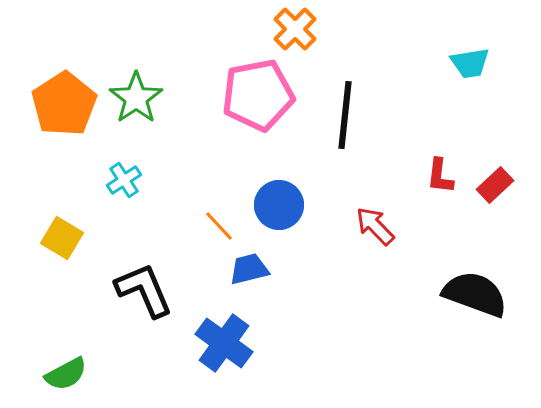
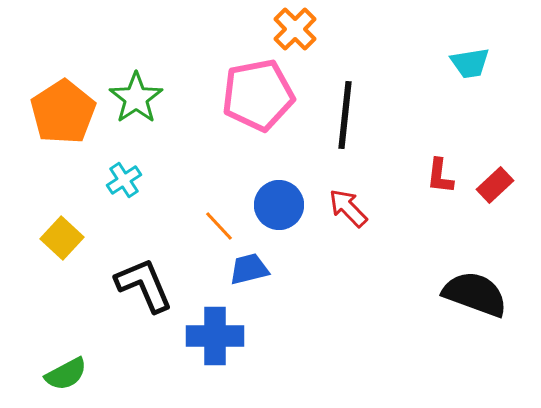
orange pentagon: moved 1 px left, 8 px down
red arrow: moved 27 px left, 18 px up
yellow square: rotated 12 degrees clockwise
black L-shape: moved 5 px up
blue cross: moved 9 px left, 7 px up; rotated 36 degrees counterclockwise
